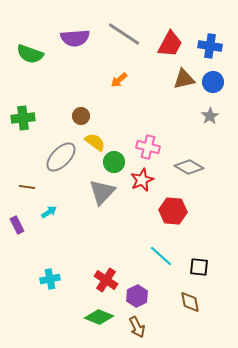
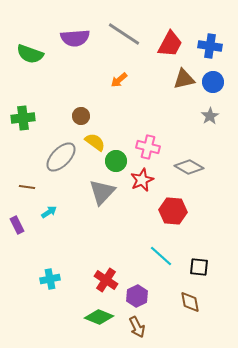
green circle: moved 2 px right, 1 px up
